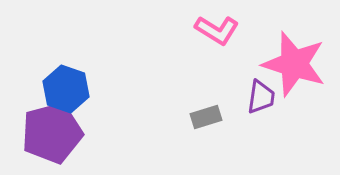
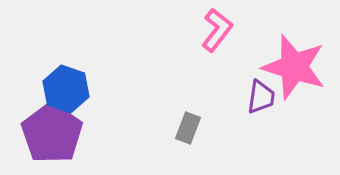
pink L-shape: rotated 84 degrees counterclockwise
pink star: moved 3 px down
gray rectangle: moved 18 px left, 11 px down; rotated 52 degrees counterclockwise
purple pentagon: rotated 22 degrees counterclockwise
